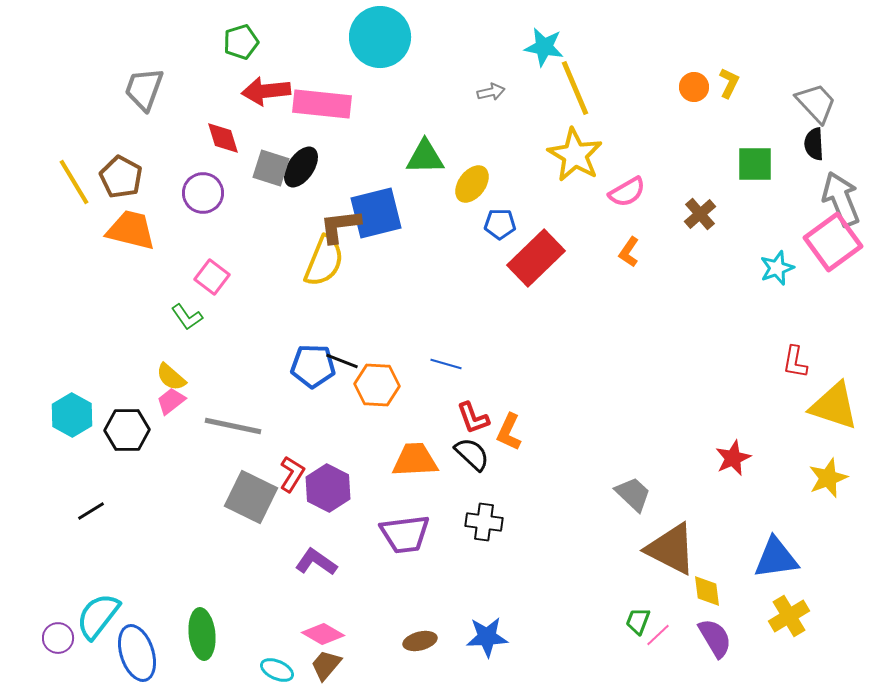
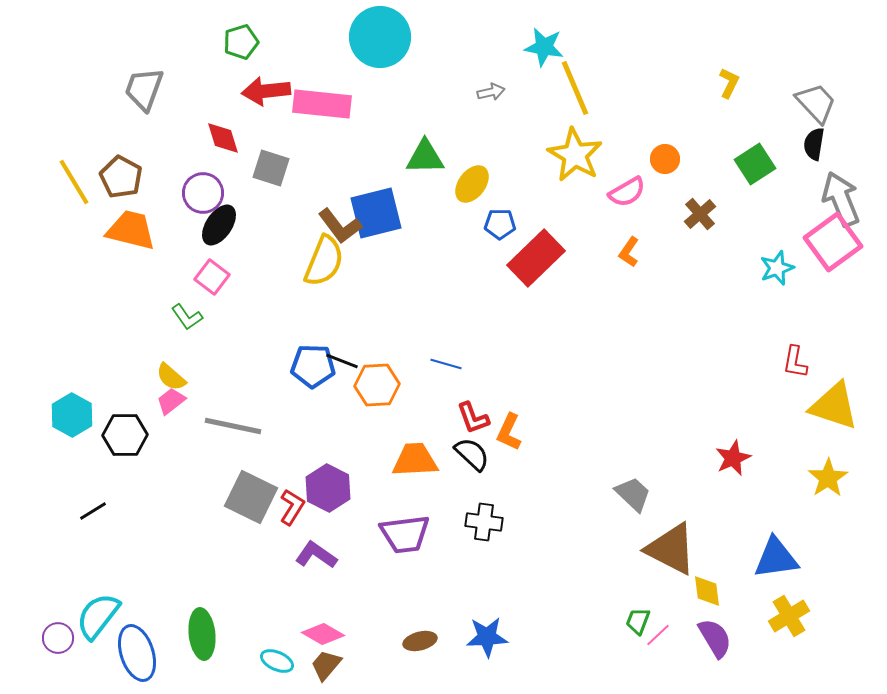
orange circle at (694, 87): moved 29 px left, 72 px down
black semicircle at (814, 144): rotated 12 degrees clockwise
green square at (755, 164): rotated 33 degrees counterclockwise
black ellipse at (301, 167): moved 82 px left, 58 px down
brown L-shape at (340, 226): rotated 120 degrees counterclockwise
orange hexagon at (377, 385): rotated 6 degrees counterclockwise
black hexagon at (127, 430): moved 2 px left, 5 px down
red L-shape at (292, 474): moved 33 px down
yellow star at (828, 478): rotated 12 degrees counterclockwise
black line at (91, 511): moved 2 px right
purple L-shape at (316, 562): moved 7 px up
cyan ellipse at (277, 670): moved 9 px up
